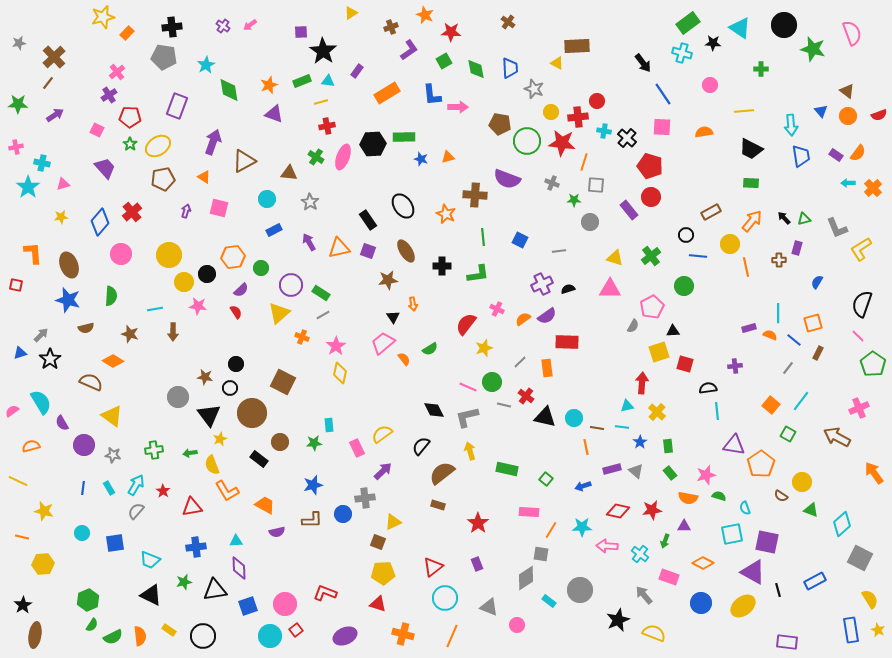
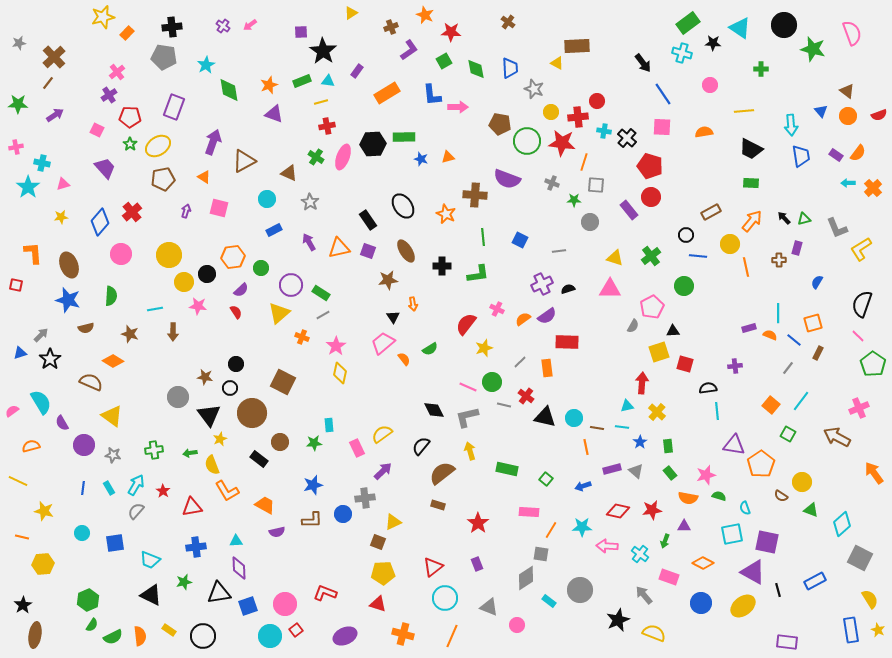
purple rectangle at (177, 106): moved 3 px left, 1 px down
brown triangle at (289, 173): rotated 18 degrees clockwise
black triangle at (215, 590): moved 4 px right, 3 px down
